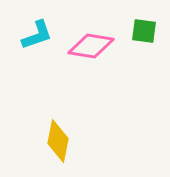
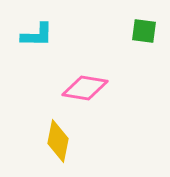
cyan L-shape: rotated 20 degrees clockwise
pink diamond: moved 6 px left, 42 px down
